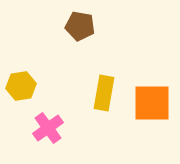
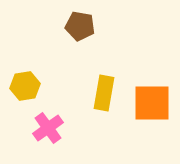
yellow hexagon: moved 4 px right
